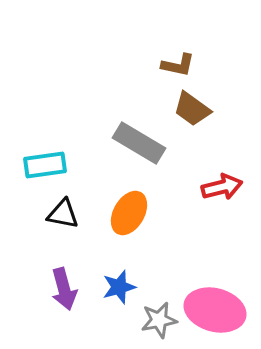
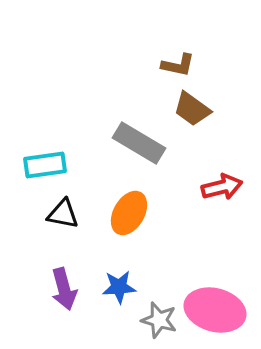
blue star: rotated 12 degrees clockwise
gray star: rotated 27 degrees clockwise
